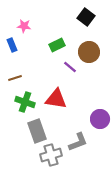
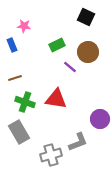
black square: rotated 12 degrees counterclockwise
brown circle: moved 1 px left
gray rectangle: moved 18 px left, 1 px down; rotated 10 degrees counterclockwise
